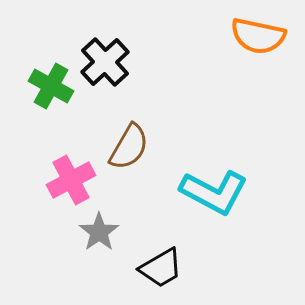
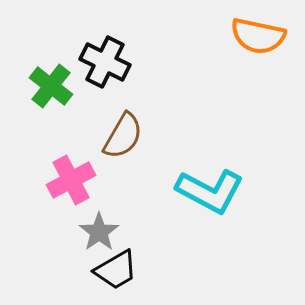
black cross: rotated 21 degrees counterclockwise
green cross: rotated 9 degrees clockwise
brown semicircle: moved 6 px left, 11 px up
cyan L-shape: moved 4 px left, 1 px up
black trapezoid: moved 45 px left, 2 px down
